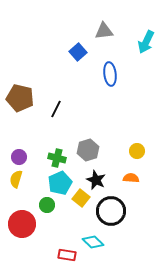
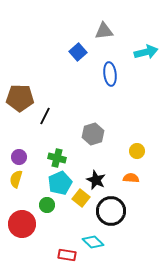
cyan arrow: moved 10 px down; rotated 130 degrees counterclockwise
brown pentagon: rotated 12 degrees counterclockwise
black line: moved 11 px left, 7 px down
gray hexagon: moved 5 px right, 16 px up
